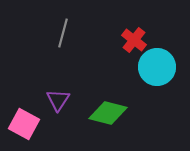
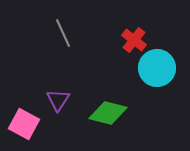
gray line: rotated 40 degrees counterclockwise
cyan circle: moved 1 px down
